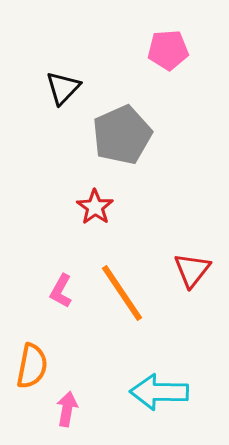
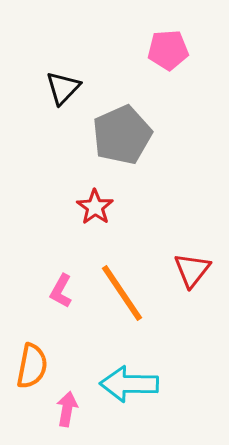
cyan arrow: moved 30 px left, 8 px up
